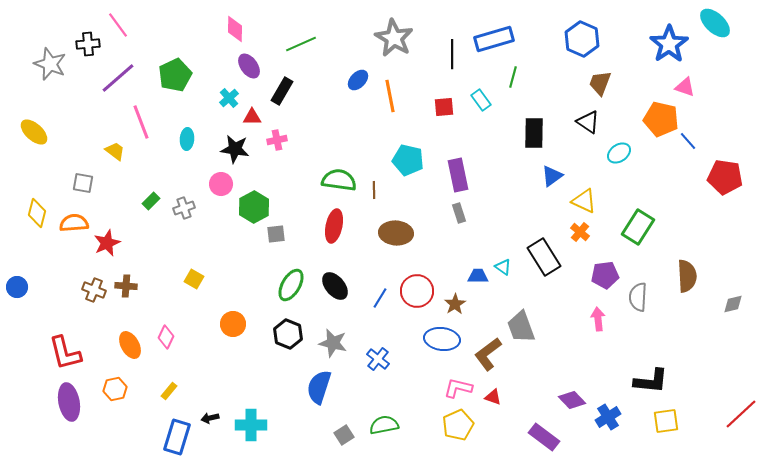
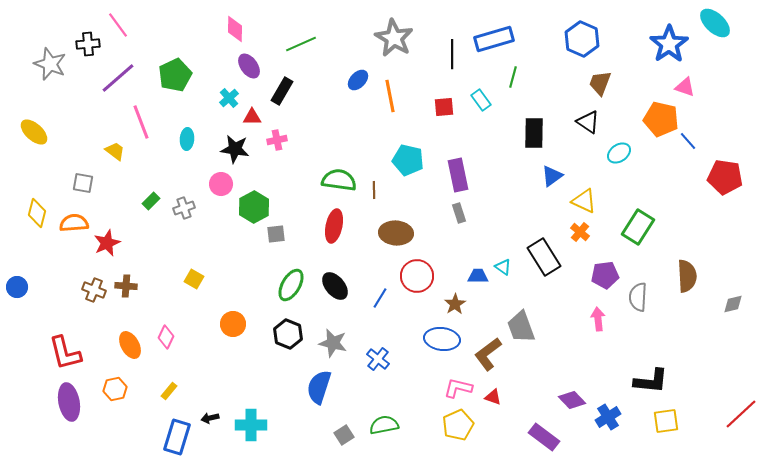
red circle at (417, 291): moved 15 px up
